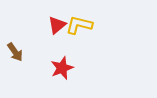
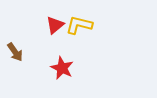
red triangle: moved 2 px left
red star: rotated 25 degrees counterclockwise
